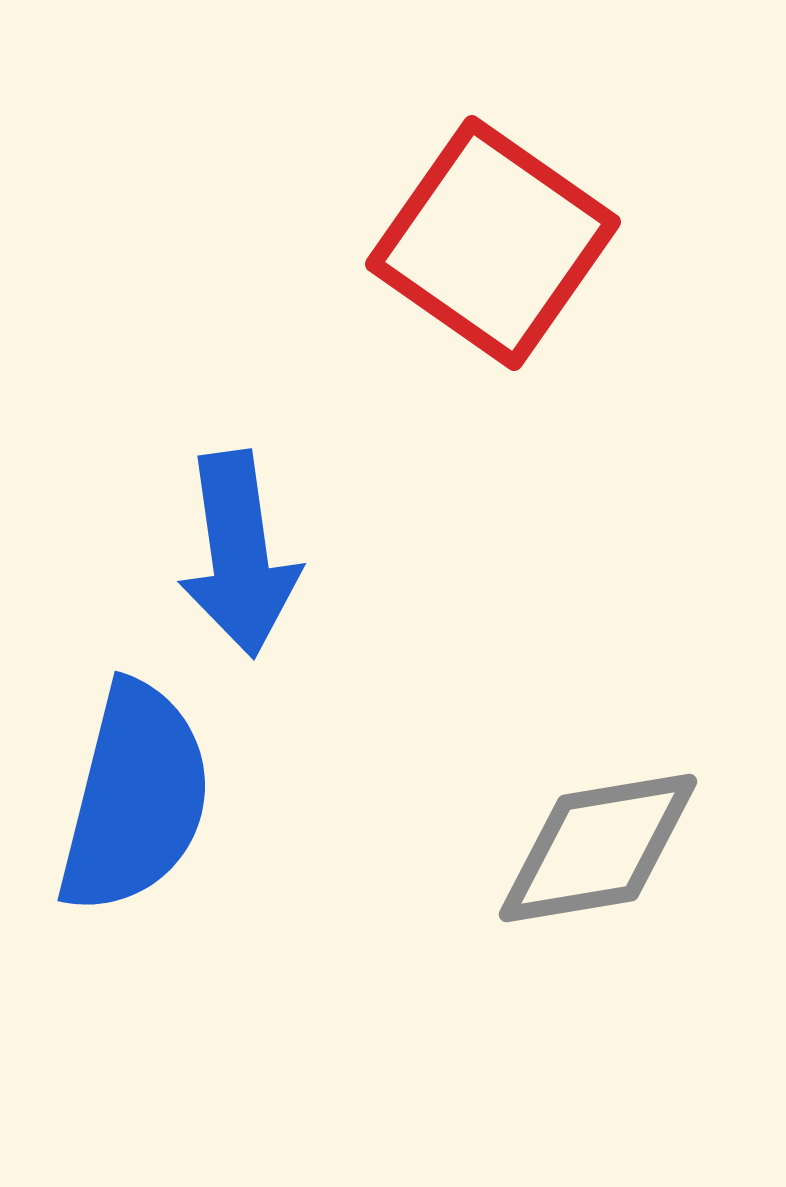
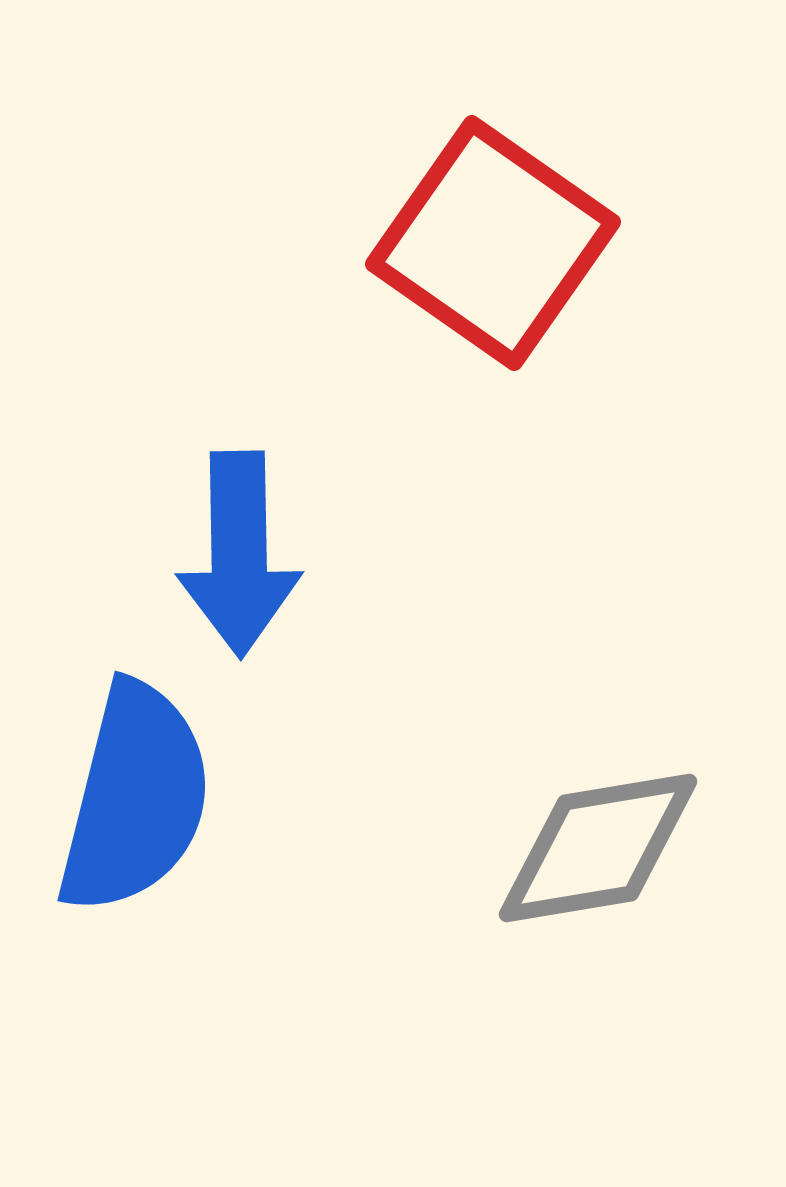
blue arrow: rotated 7 degrees clockwise
